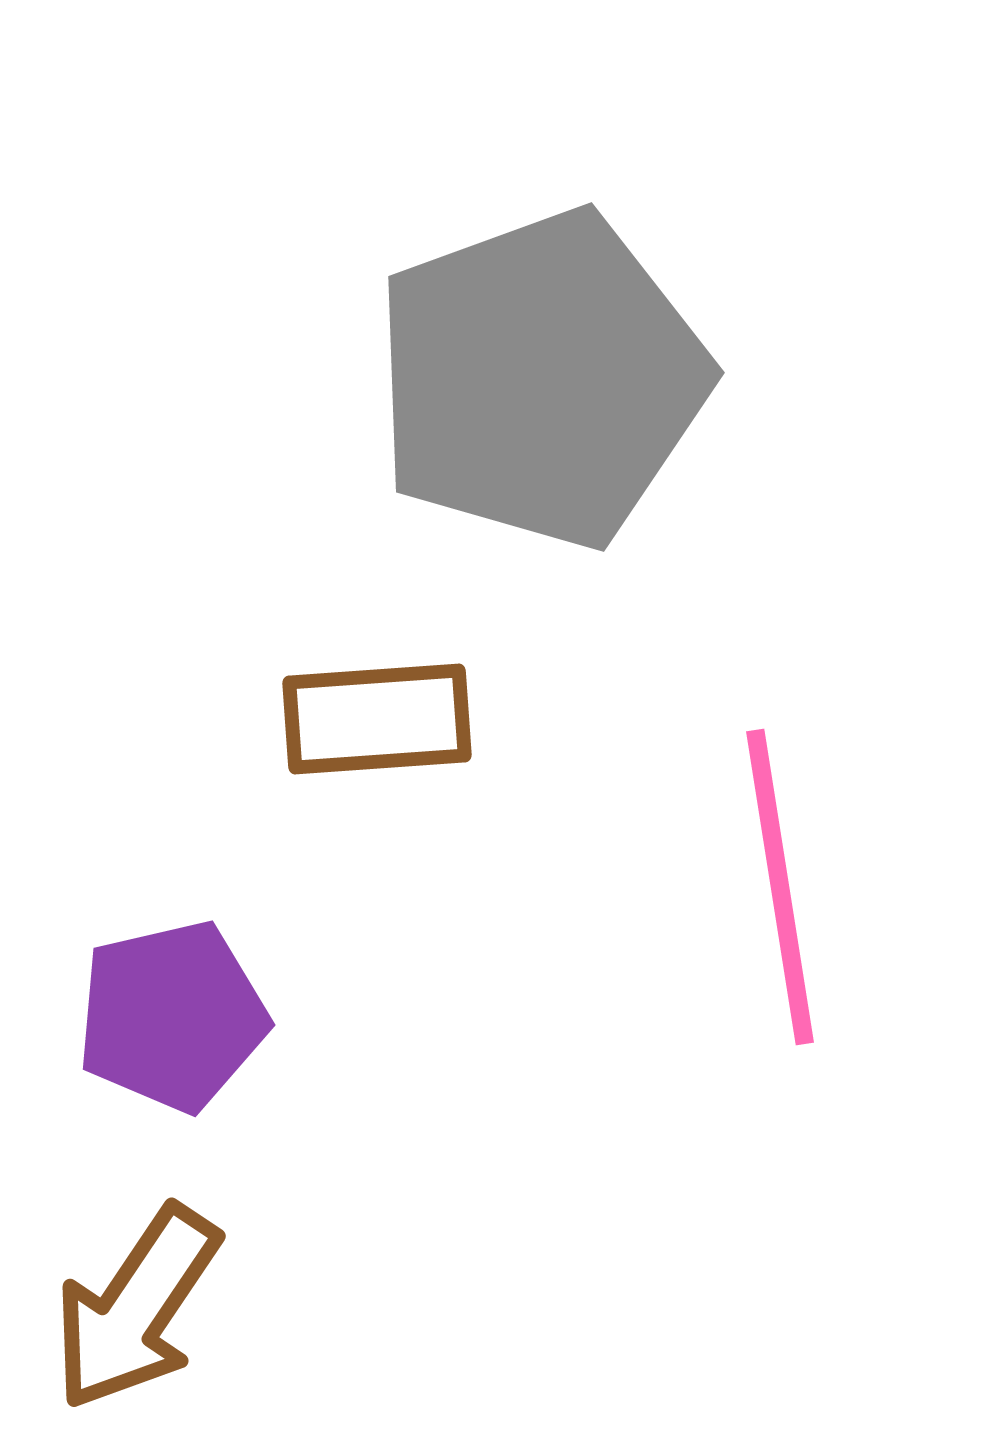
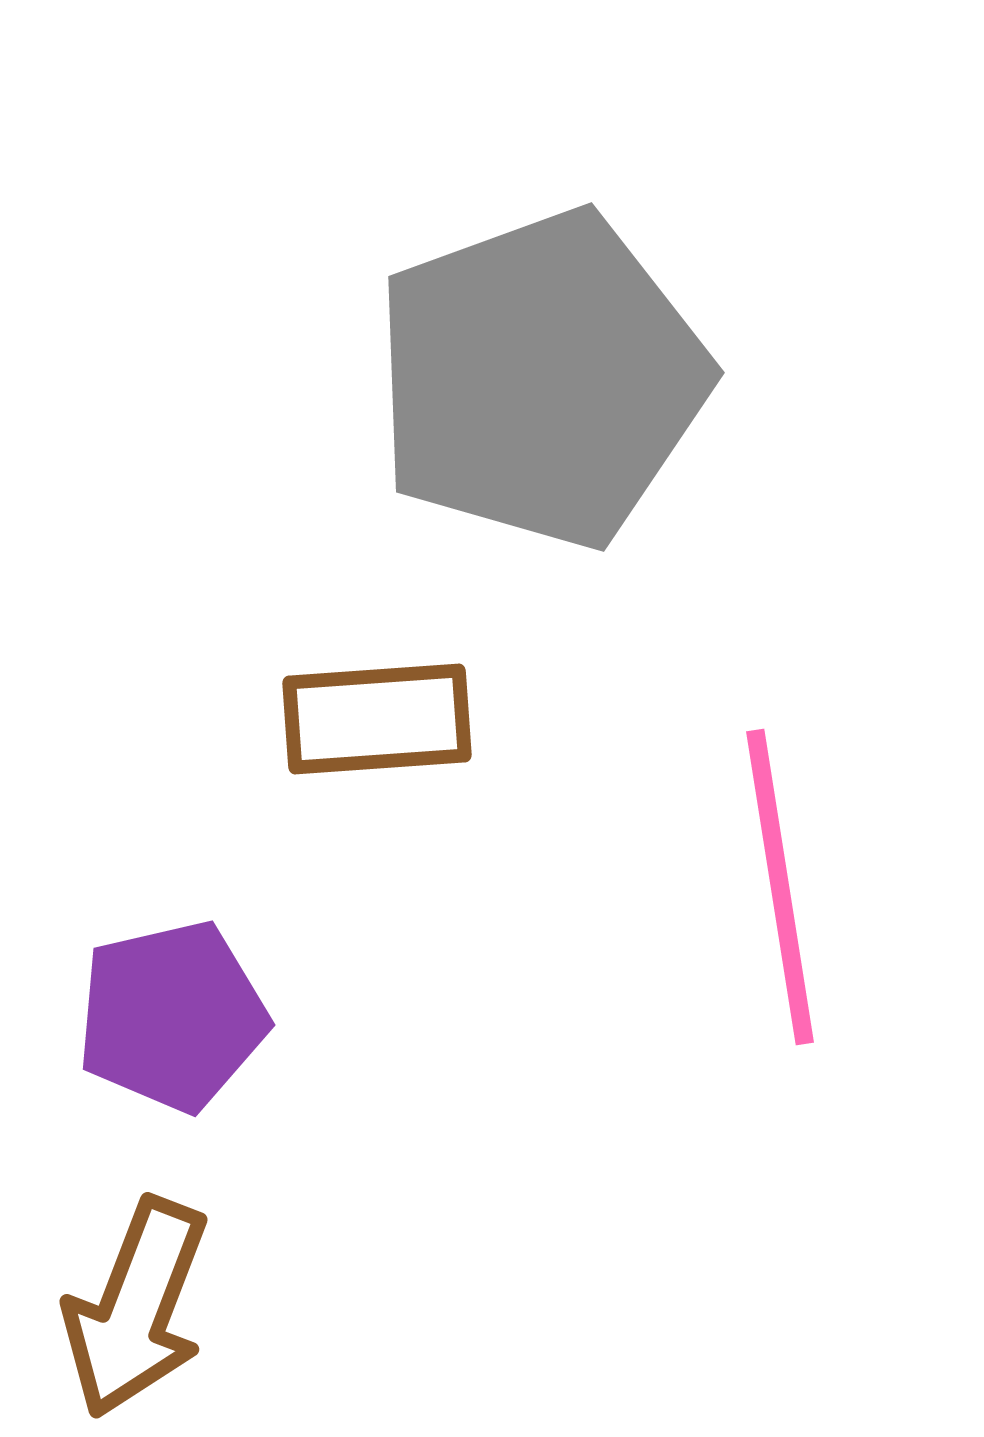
brown arrow: rotated 13 degrees counterclockwise
